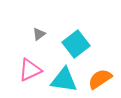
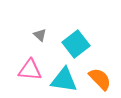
gray triangle: moved 1 px right, 1 px down; rotated 40 degrees counterclockwise
pink triangle: rotated 30 degrees clockwise
orange semicircle: rotated 80 degrees clockwise
